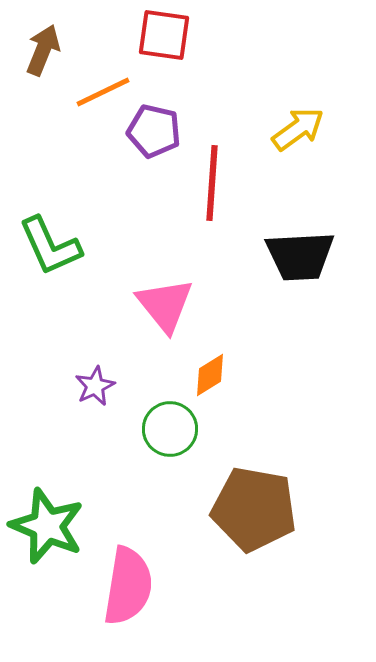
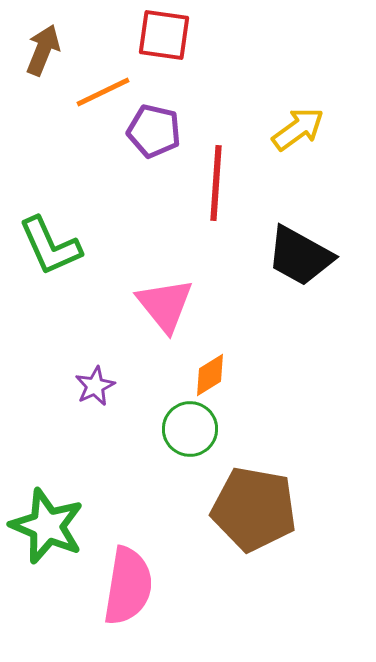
red line: moved 4 px right
black trapezoid: rotated 32 degrees clockwise
green circle: moved 20 px right
